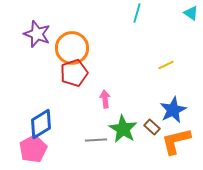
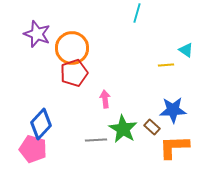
cyan triangle: moved 5 px left, 37 px down
yellow line: rotated 21 degrees clockwise
blue star: rotated 24 degrees clockwise
blue diamond: rotated 16 degrees counterclockwise
orange L-shape: moved 2 px left, 6 px down; rotated 12 degrees clockwise
pink pentagon: rotated 28 degrees counterclockwise
